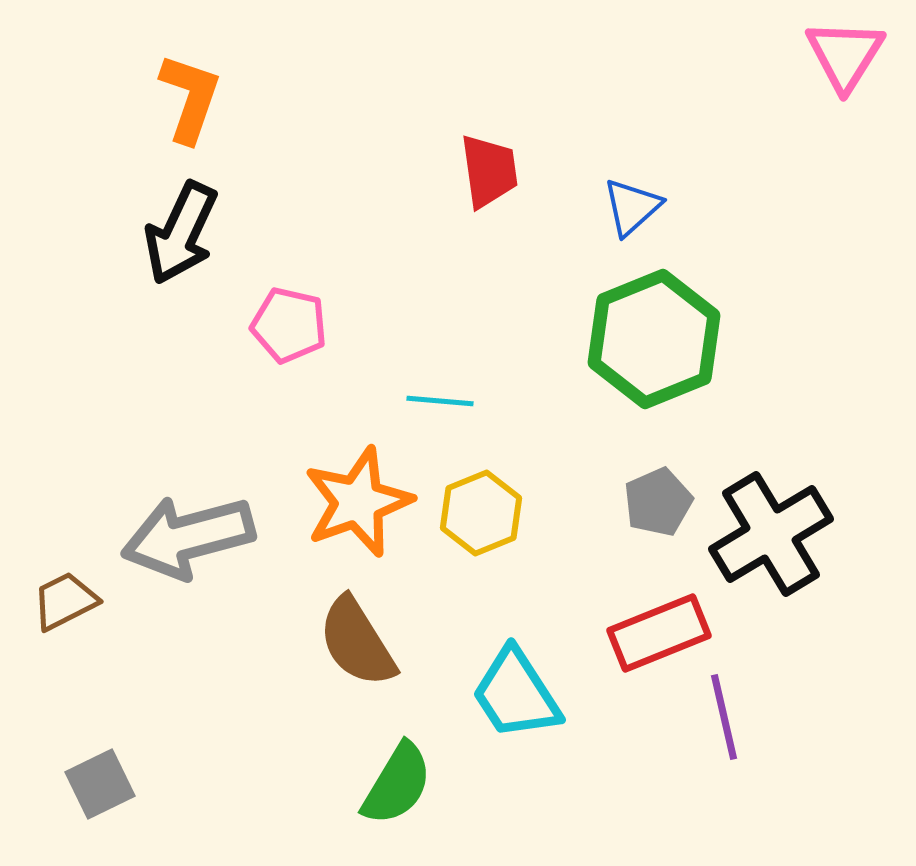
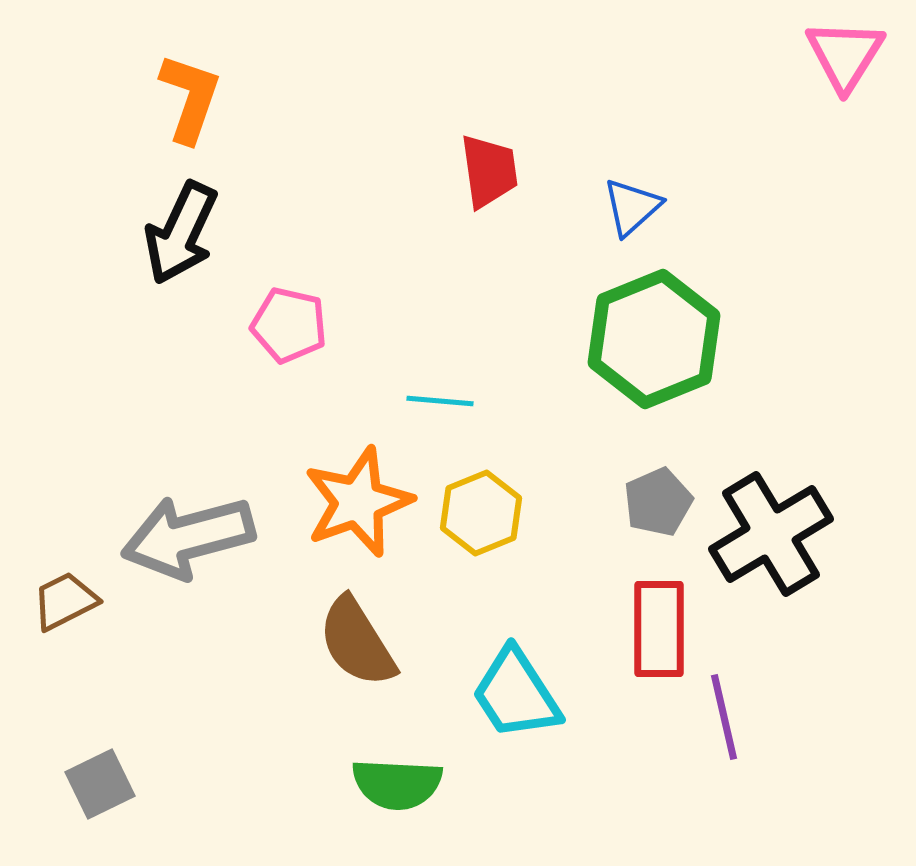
red rectangle: moved 4 px up; rotated 68 degrees counterclockwise
green semicircle: rotated 62 degrees clockwise
